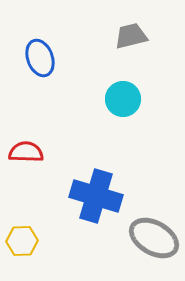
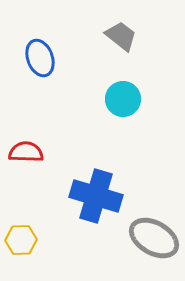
gray trapezoid: moved 10 px left; rotated 52 degrees clockwise
yellow hexagon: moved 1 px left, 1 px up
